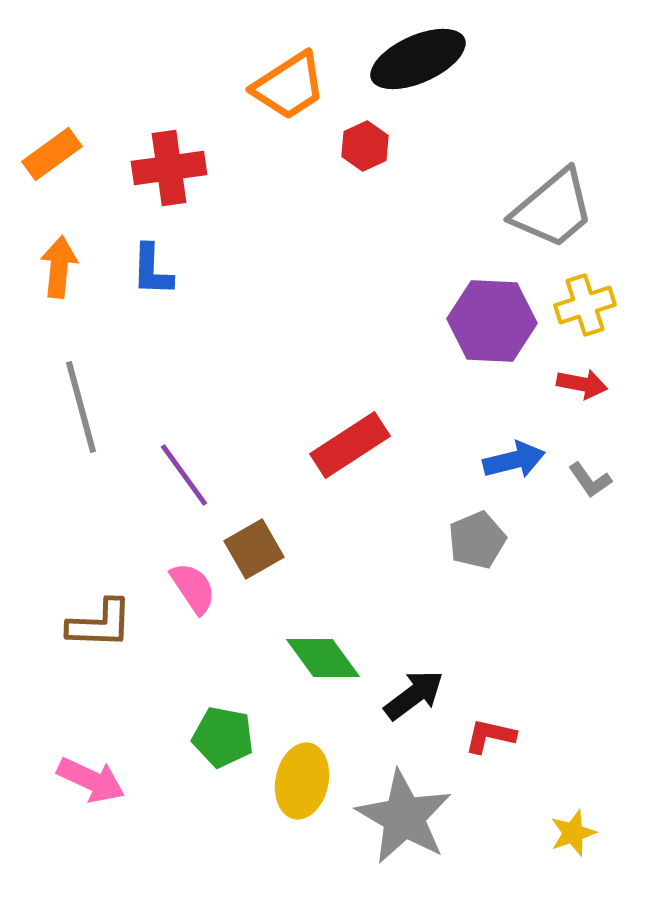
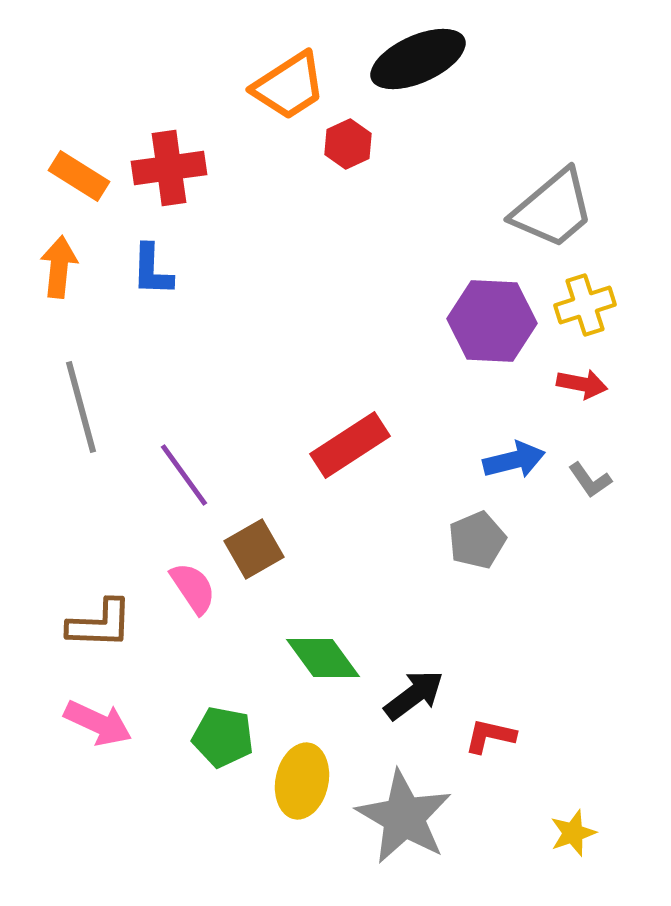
red hexagon: moved 17 px left, 2 px up
orange rectangle: moved 27 px right, 22 px down; rotated 68 degrees clockwise
pink arrow: moved 7 px right, 57 px up
